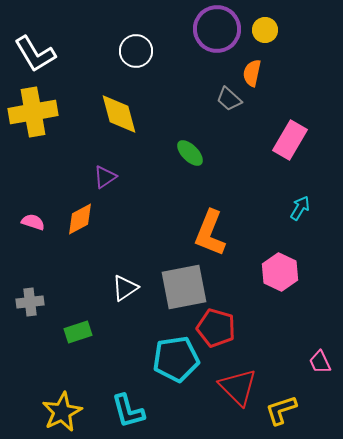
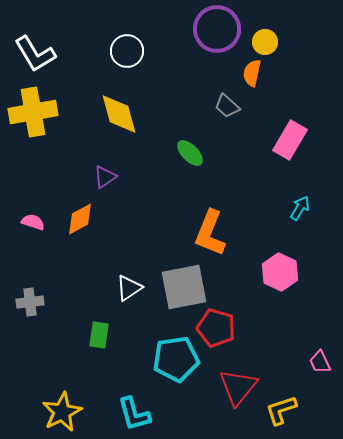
yellow circle: moved 12 px down
white circle: moved 9 px left
gray trapezoid: moved 2 px left, 7 px down
white triangle: moved 4 px right
green rectangle: moved 21 px right, 3 px down; rotated 64 degrees counterclockwise
red triangle: rotated 24 degrees clockwise
cyan L-shape: moved 6 px right, 3 px down
